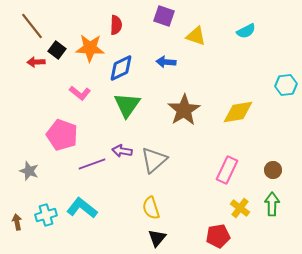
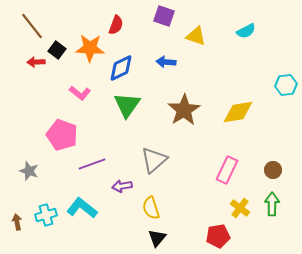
red semicircle: rotated 18 degrees clockwise
purple arrow: moved 35 px down; rotated 18 degrees counterclockwise
